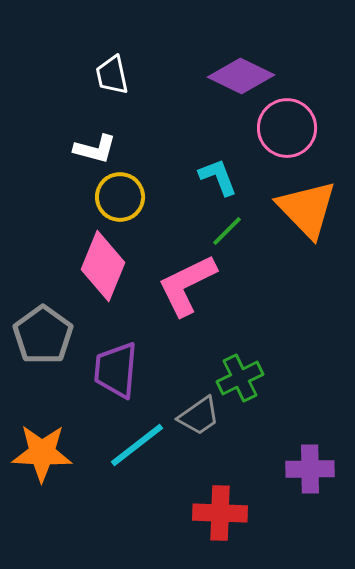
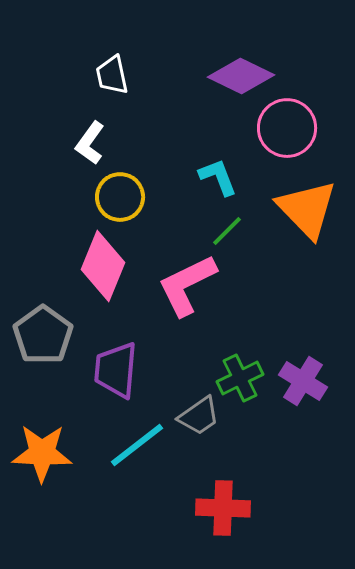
white L-shape: moved 5 px left, 6 px up; rotated 111 degrees clockwise
purple cross: moved 7 px left, 88 px up; rotated 33 degrees clockwise
red cross: moved 3 px right, 5 px up
